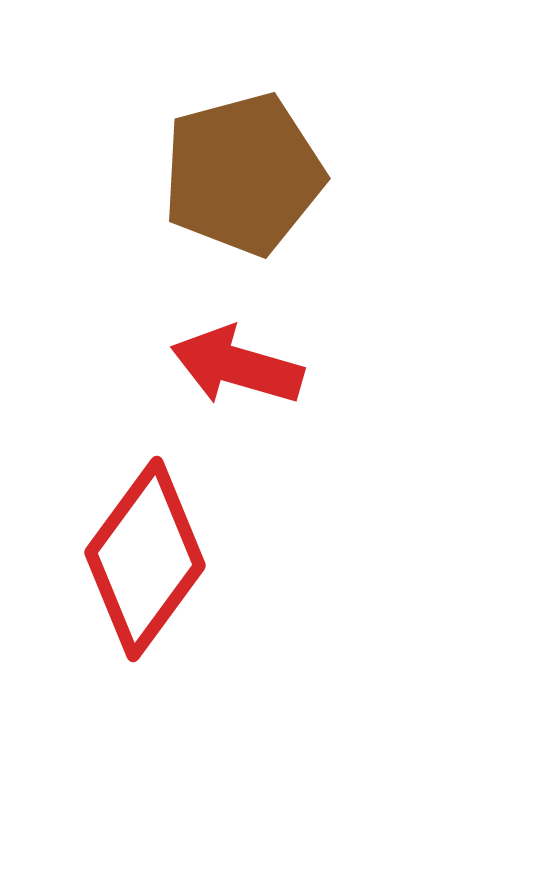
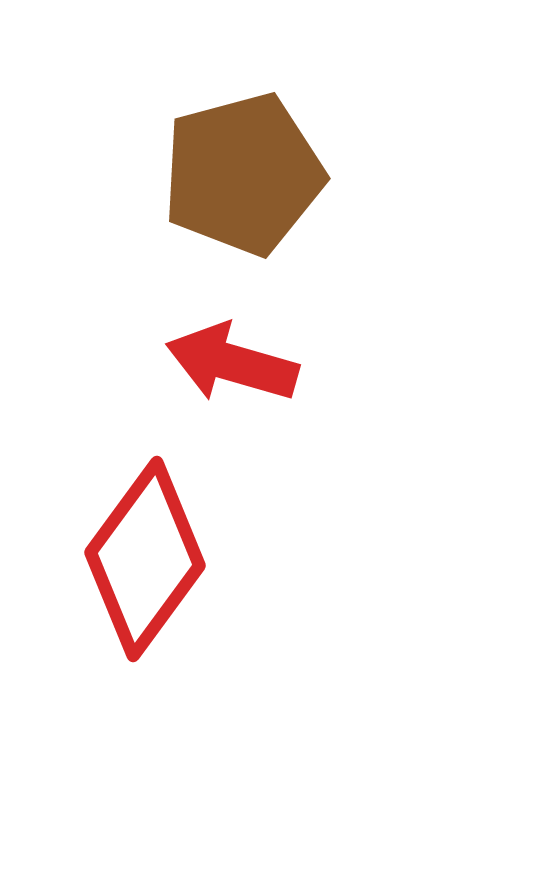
red arrow: moved 5 px left, 3 px up
